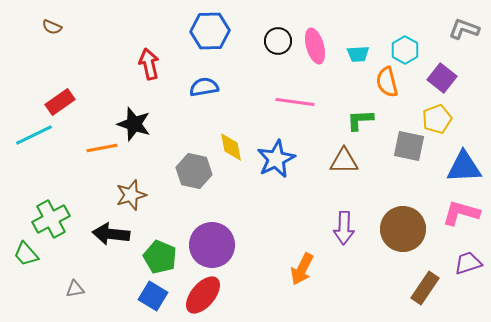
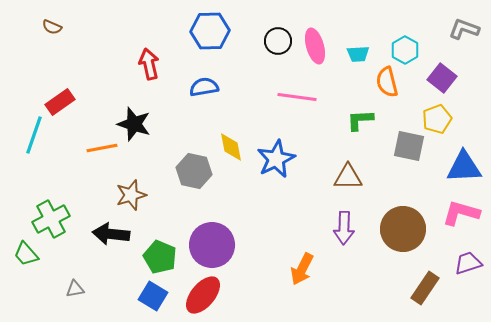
pink line: moved 2 px right, 5 px up
cyan line: rotated 45 degrees counterclockwise
brown triangle: moved 4 px right, 16 px down
